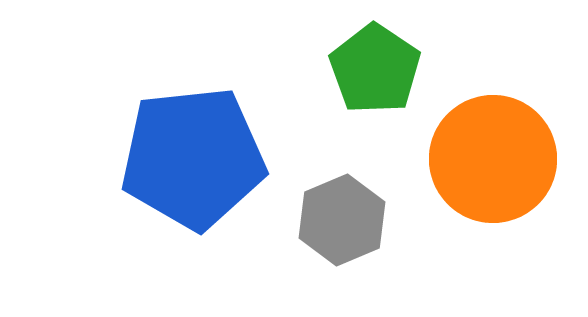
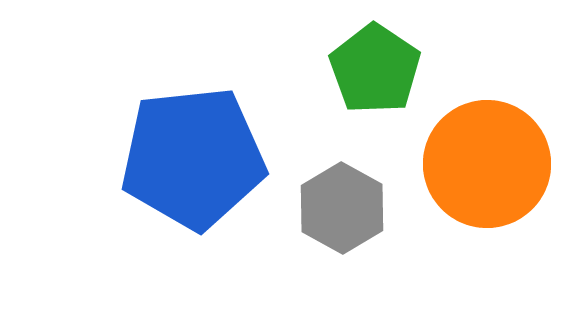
orange circle: moved 6 px left, 5 px down
gray hexagon: moved 12 px up; rotated 8 degrees counterclockwise
